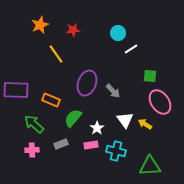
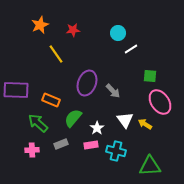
green arrow: moved 4 px right, 1 px up
